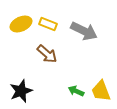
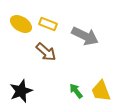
yellow ellipse: rotated 55 degrees clockwise
gray arrow: moved 1 px right, 5 px down
brown arrow: moved 1 px left, 2 px up
green arrow: rotated 28 degrees clockwise
